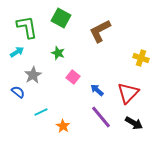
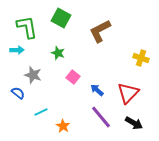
cyan arrow: moved 2 px up; rotated 32 degrees clockwise
gray star: rotated 24 degrees counterclockwise
blue semicircle: moved 1 px down
